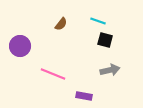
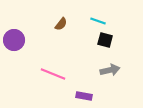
purple circle: moved 6 px left, 6 px up
